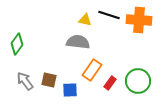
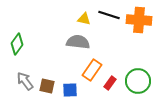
yellow triangle: moved 1 px left, 1 px up
brown square: moved 2 px left, 6 px down
